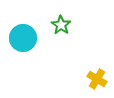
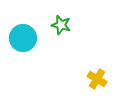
green star: rotated 18 degrees counterclockwise
